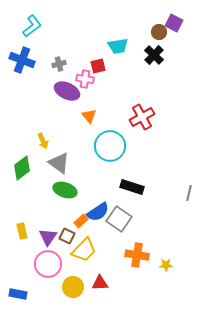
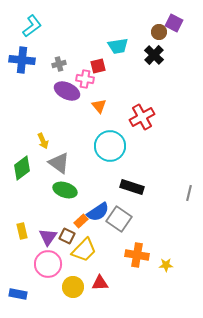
blue cross: rotated 15 degrees counterclockwise
orange triangle: moved 10 px right, 10 px up
